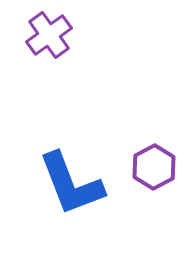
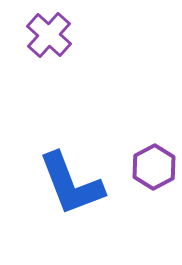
purple cross: rotated 12 degrees counterclockwise
